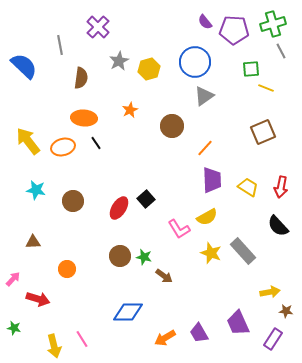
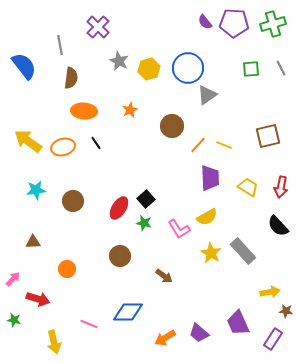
purple pentagon at (234, 30): moved 7 px up
gray line at (281, 51): moved 17 px down
gray star at (119, 61): rotated 18 degrees counterclockwise
blue circle at (195, 62): moved 7 px left, 6 px down
blue semicircle at (24, 66): rotated 8 degrees clockwise
brown semicircle at (81, 78): moved 10 px left
yellow line at (266, 88): moved 42 px left, 57 px down
gray triangle at (204, 96): moved 3 px right, 1 px up
orange ellipse at (84, 118): moved 7 px up
brown square at (263, 132): moved 5 px right, 4 px down; rotated 10 degrees clockwise
yellow arrow at (28, 141): rotated 16 degrees counterclockwise
orange line at (205, 148): moved 7 px left, 3 px up
purple trapezoid at (212, 180): moved 2 px left, 2 px up
cyan star at (36, 190): rotated 18 degrees counterclockwise
yellow star at (211, 253): rotated 10 degrees clockwise
green star at (144, 257): moved 34 px up
green star at (14, 328): moved 8 px up
purple trapezoid at (199, 333): rotated 20 degrees counterclockwise
pink line at (82, 339): moved 7 px right, 15 px up; rotated 36 degrees counterclockwise
yellow arrow at (54, 346): moved 4 px up
